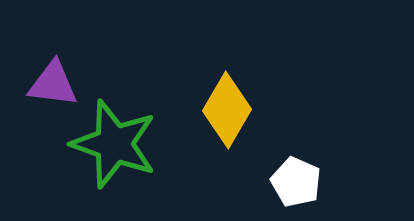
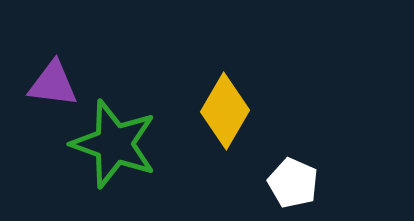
yellow diamond: moved 2 px left, 1 px down
white pentagon: moved 3 px left, 1 px down
